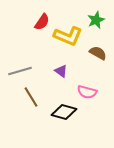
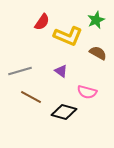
brown line: rotated 30 degrees counterclockwise
